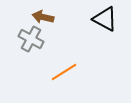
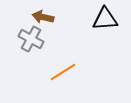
black triangle: rotated 32 degrees counterclockwise
orange line: moved 1 px left
